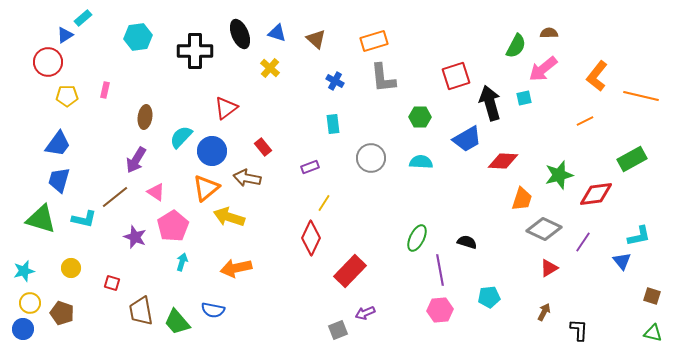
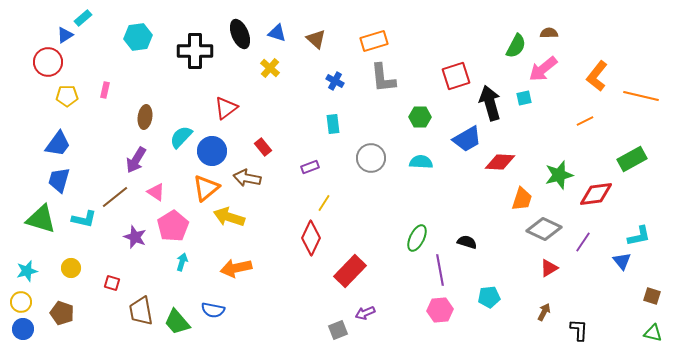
red diamond at (503, 161): moved 3 px left, 1 px down
cyan star at (24, 271): moved 3 px right
yellow circle at (30, 303): moved 9 px left, 1 px up
